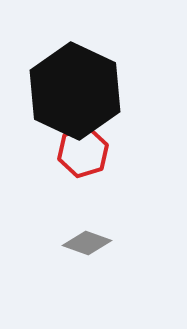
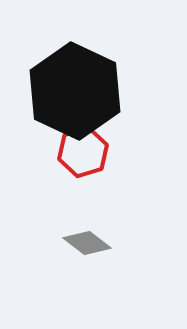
gray diamond: rotated 18 degrees clockwise
